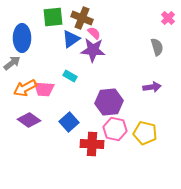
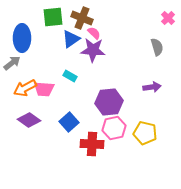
pink hexagon: moved 1 px left, 1 px up; rotated 25 degrees counterclockwise
